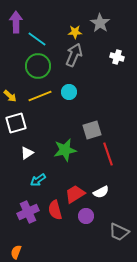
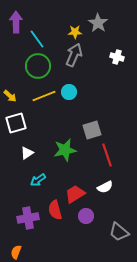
gray star: moved 2 px left
cyan line: rotated 18 degrees clockwise
yellow line: moved 4 px right
red line: moved 1 px left, 1 px down
white semicircle: moved 4 px right, 5 px up
purple cross: moved 6 px down; rotated 15 degrees clockwise
gray trapezoid: rotated 15 degrees clockwise
